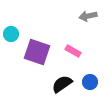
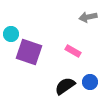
gray arrow: moved 1 px down
purple square: moved 8 px left
black semicircle: moved 3 px right, 2 px down
